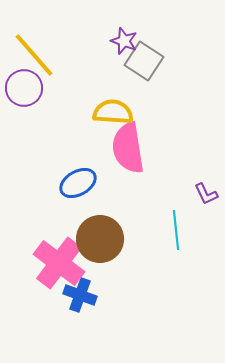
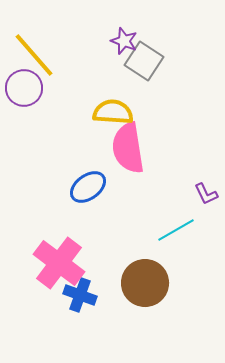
blue ellipse: moved 10 px right, 4 px down; rotated 6 degrees counterclockwise
cyan line: rotated 66 degrees clockwise
brown circle: moved 45 px right, 44 px down
